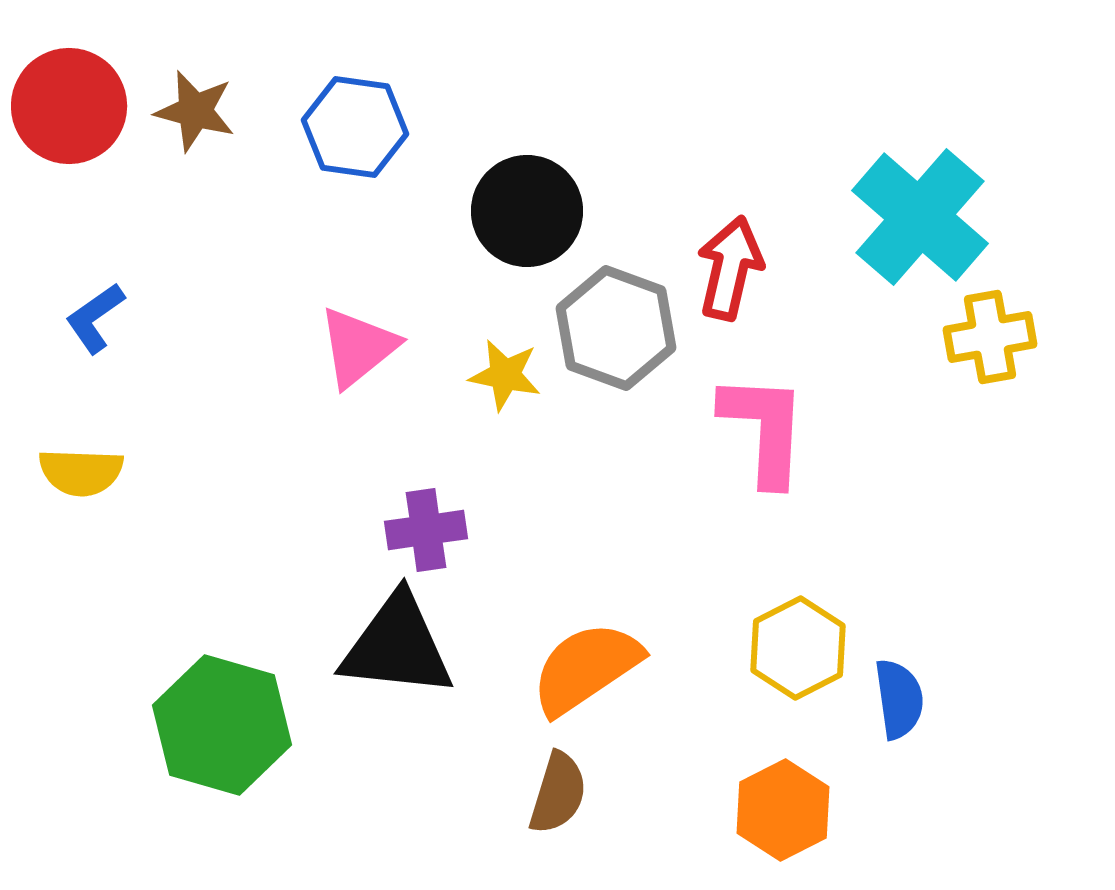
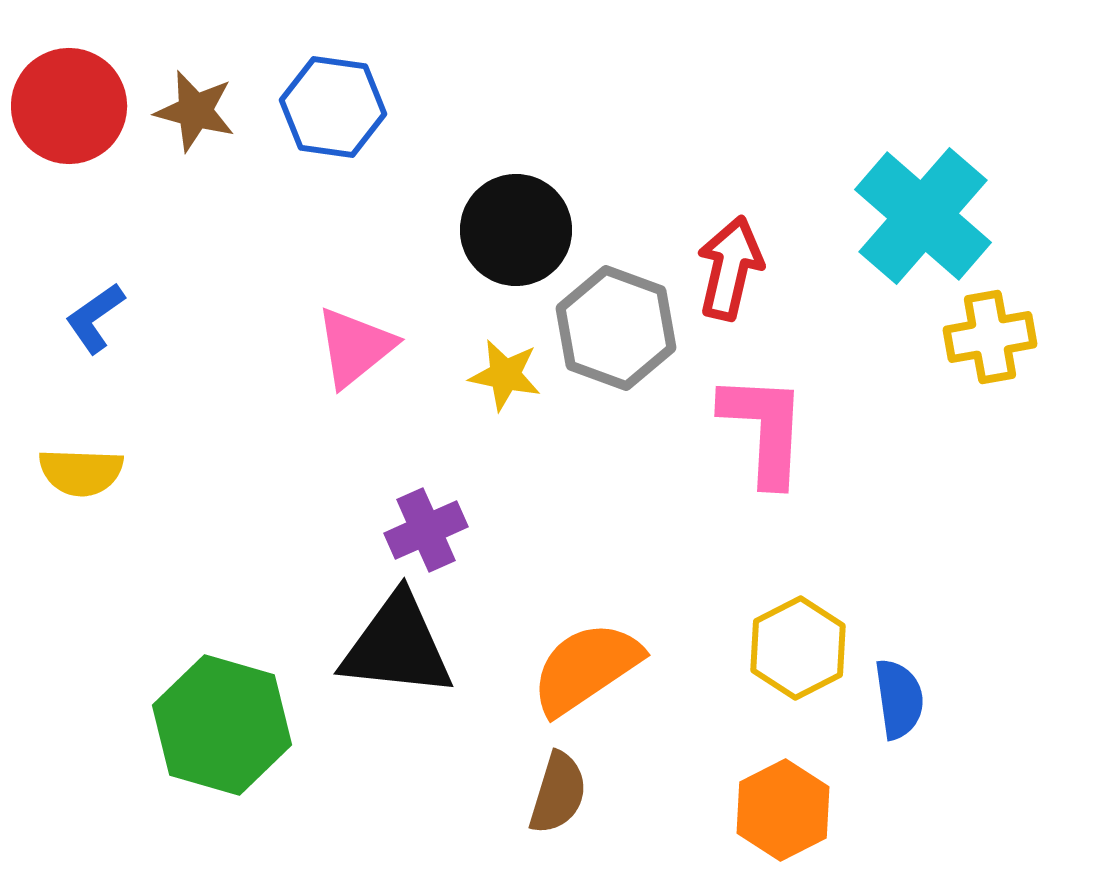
blue hexagon: moved 22 px left, 20 px up
black circle: moved 11 px left, 19 px down
cyan cross: moved 3 px right, 1 px up
pink triangle: moved 3 px left
purple cross: rotated 16 degrees counterclockwise
